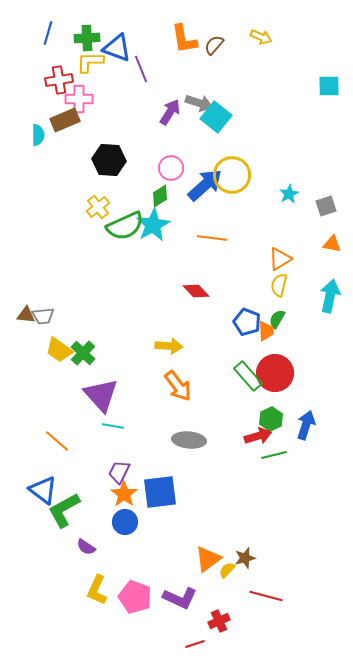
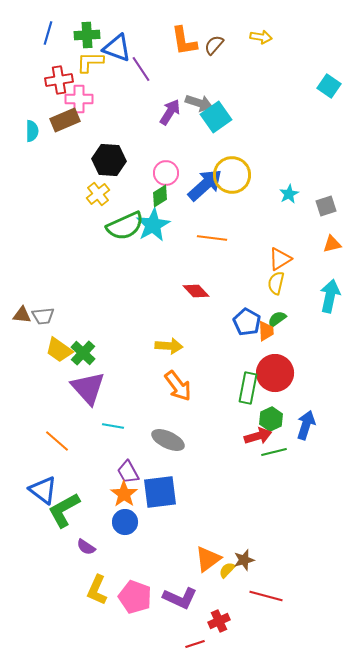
yellow arrow at (261, 37): rotated 15 degrees counterclockwise
green cross at (87, 38): moved 3 px up
orange L-shape at (184, 39): moved 2 px down
purple line at (141, 69): rotated 12 degrees counterclockwise
cyan square at (329, 86): rotated 35 degrees clockwise
cyan square at (216, 117): rotated 16 degrees clockwise
cyan semicircle at (38, 135): moved 6 px left, 4 px up
pink circle at (171, 168): moved 5 px left, 5 px down
yellow cross at (98, 207): moved 13 px up
orange triangle at (332, 244): rotated 24 degrees counterclockwise
yellow semicircle at (279, 285): moved 3 px left, 2 px up
brown triangle at (26, 315): moved 4 px left
green semicircle at (277, 319): rotated 24 degrees clockwise
blue pentagon at (247, 322): rotated 8 degrees clockwise
green rectangle at (248, 376): moved 12 px down; rotated 52 degrees clockwise
purple triangle at (101, 395): moved 13 px left, 7 px up
gray ellipse at (189, 440): moved 21 px left; rotated 20 degrees clockwise
green line at (274, 455): moved 3 px up
purple trapezoid at (119, 472): moved 9 px right; rotated 55 degrees counterclockwise
brown star at (245, 558): moved 1 px left, 2 px down
